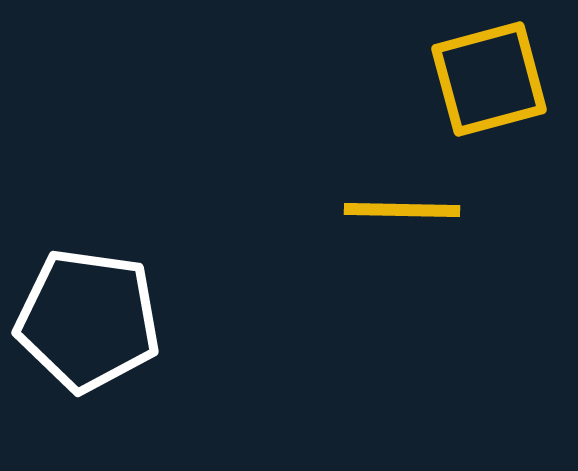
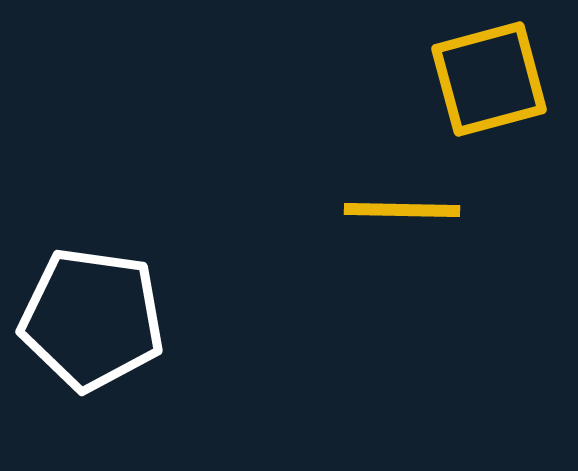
white pentagon: moved 4 px right, 1 px up
